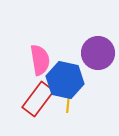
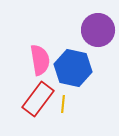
purple circle: moved 23 px up
blue hexagon: moved 8 px right, 12 px up
yellow line: moved 5 px left
